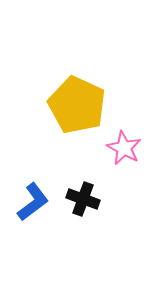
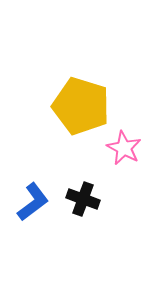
yellow pentagon: moved 4 px right, 1 px down; rotated 8 degrees counterclockwise
